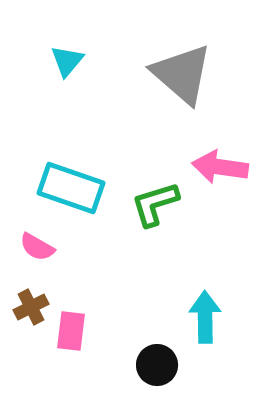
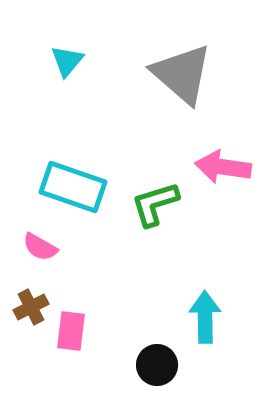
pink arrow: moved 3 px right
cyan rectangle: moved 2 px right, 1 px up
pink semicircle: moved 3 px right
